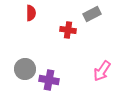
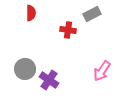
purple cross: rotated 24 degrees clockwise
